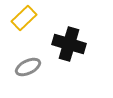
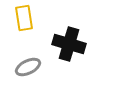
yellow rectangle: rotated 55 degrees counterclockwise
